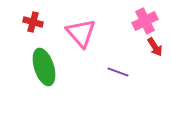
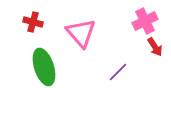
purple line: rotated 65 degrees counterclockwise
